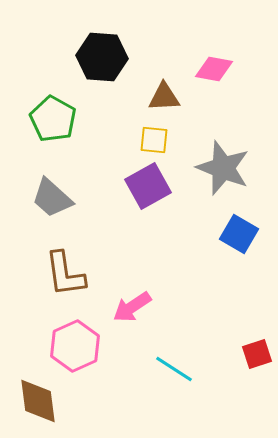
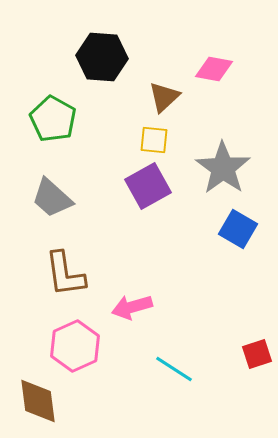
brown triangle: rotated 40 degrees counterclockwise
gray star: rotated 14 degrees clockwise
blue square: moved 1 px left, 5 px up
pink arrow: rotated 18 degrees clockwise
